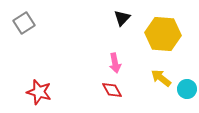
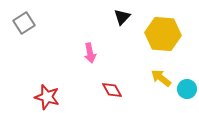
black triangle: moved 1 px up
pink arrow: moved 25 px left, 10 px up
red star: moved 8 px right, 5 px down
